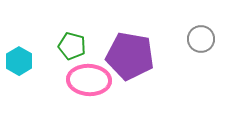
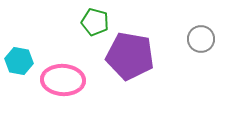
green pentagon: moved 23 px right, 24 px up
cyan hexagon: rotated 20 degrees counterclockwise
pink ellipse: moved 26 px left
